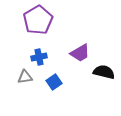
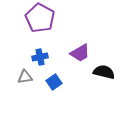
purple pentagon: moved 2 px right, 2 px up; rotated 12 degrees counterclockwise
blue cross: moved 1 px right
